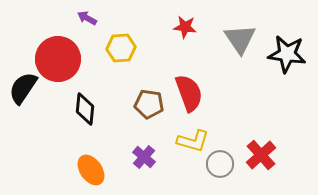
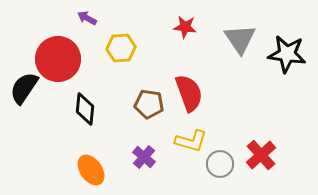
black semicircle: moved 1 px right
yellow L-shape: moved 2 px left
